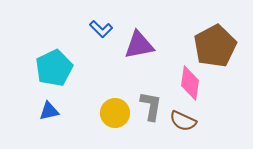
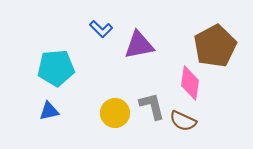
cyan pentagon: moved 2 px right; rotated 21 degrees clockwise
gray L-shape: moved 1 px right; rotated 24 degrees counterclockwise
